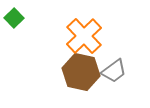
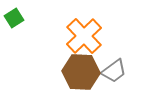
green square: rotated 12 degrees clockwise
brown hexagon: rotated 9 degrees counterclockwise
